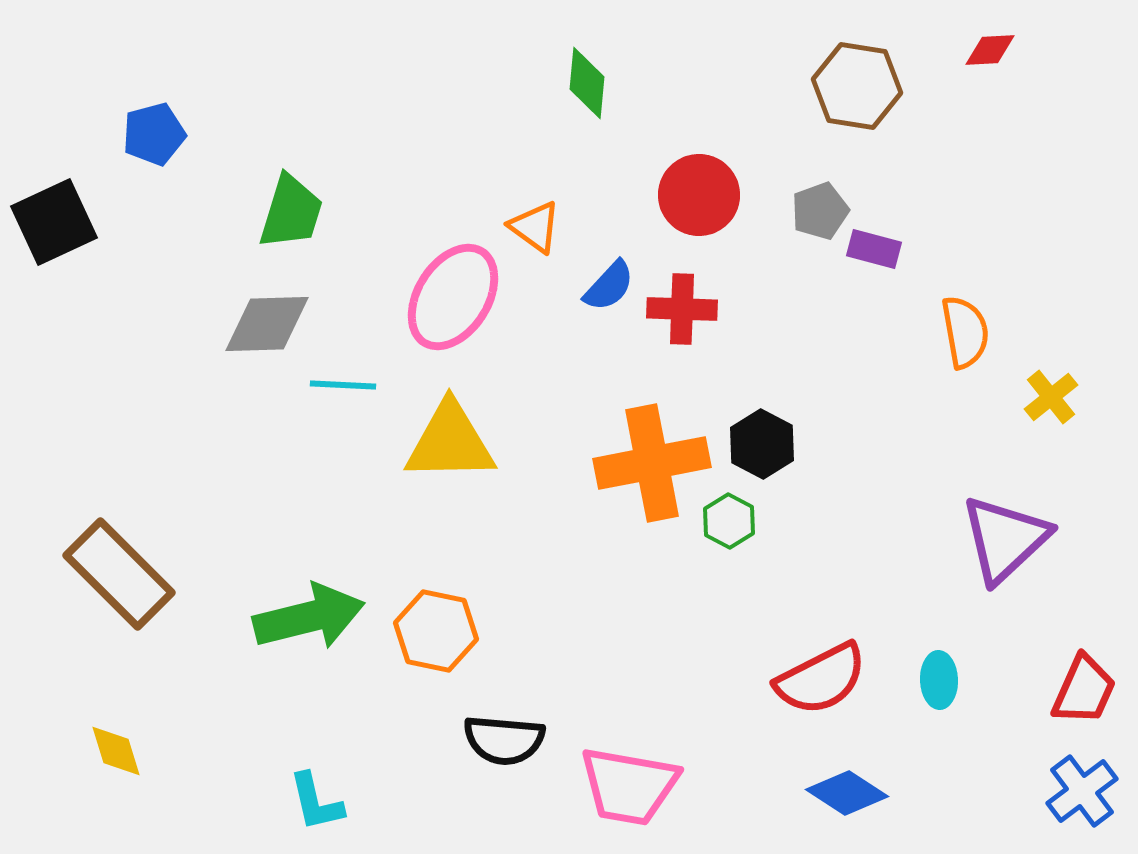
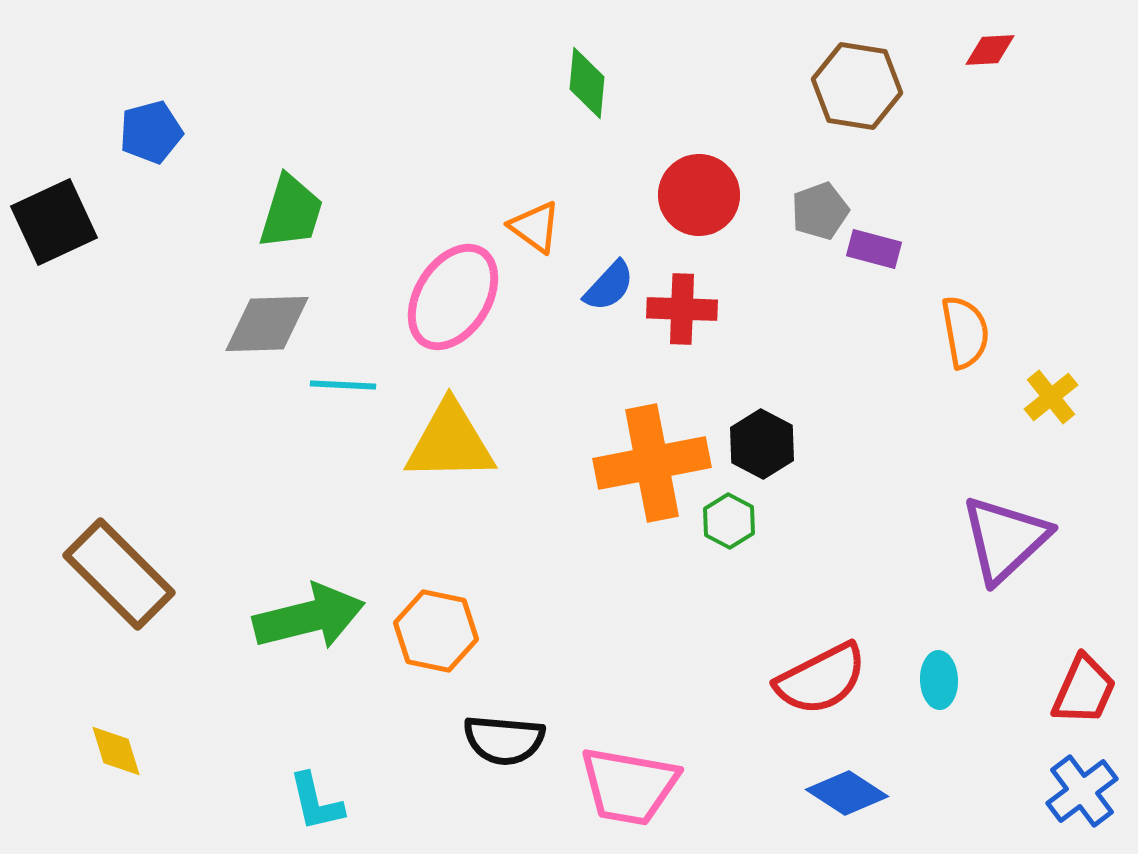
blue pentagon: moved 3 px left, 2 px up
